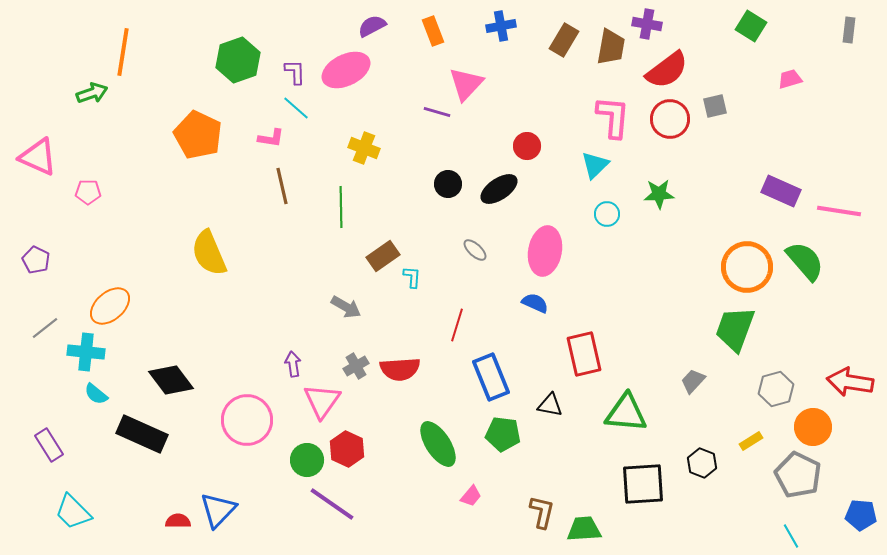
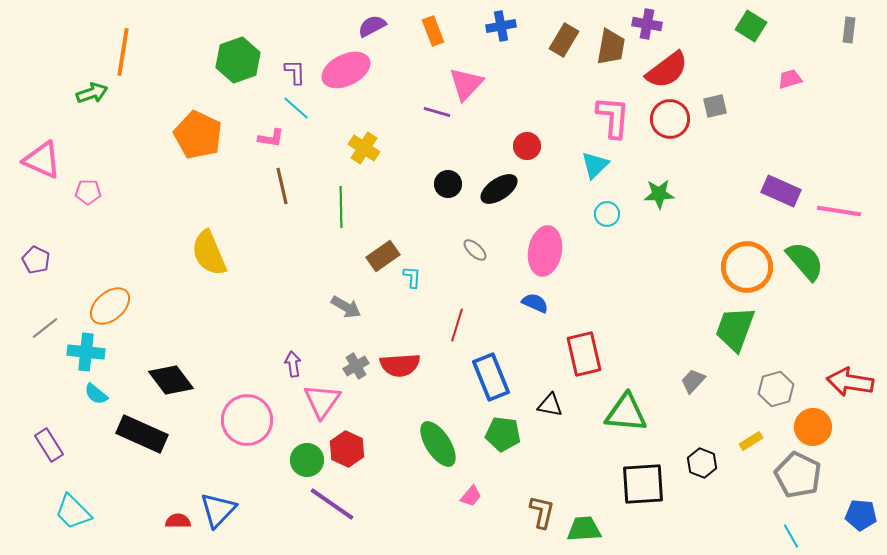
yellow cross at (364, 148): rotated 12 degrees clockwise
pink triangle at (38, 157): moved 4 px right, 3 px down
red semicircle at (400, 369): moved 4 px up
